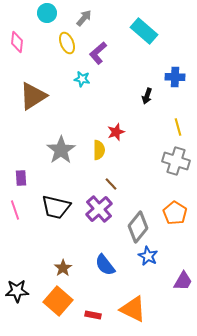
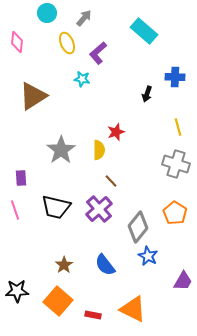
black arrow: moved 2 px up
gray cross: moved 3 px down
brown line: moved 3 px up
brown star: moved 1 px right, 3 px up
